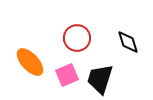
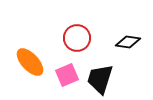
black diamond: rotated 65 degrees counterclockwise
